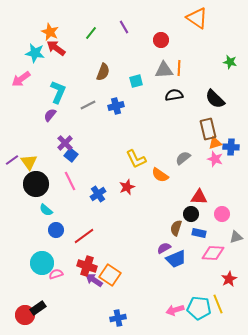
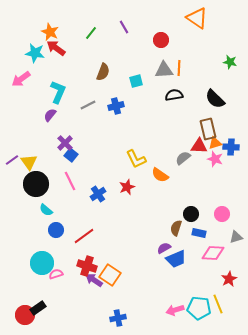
red triangle at (199, 197): moved 51 px up
